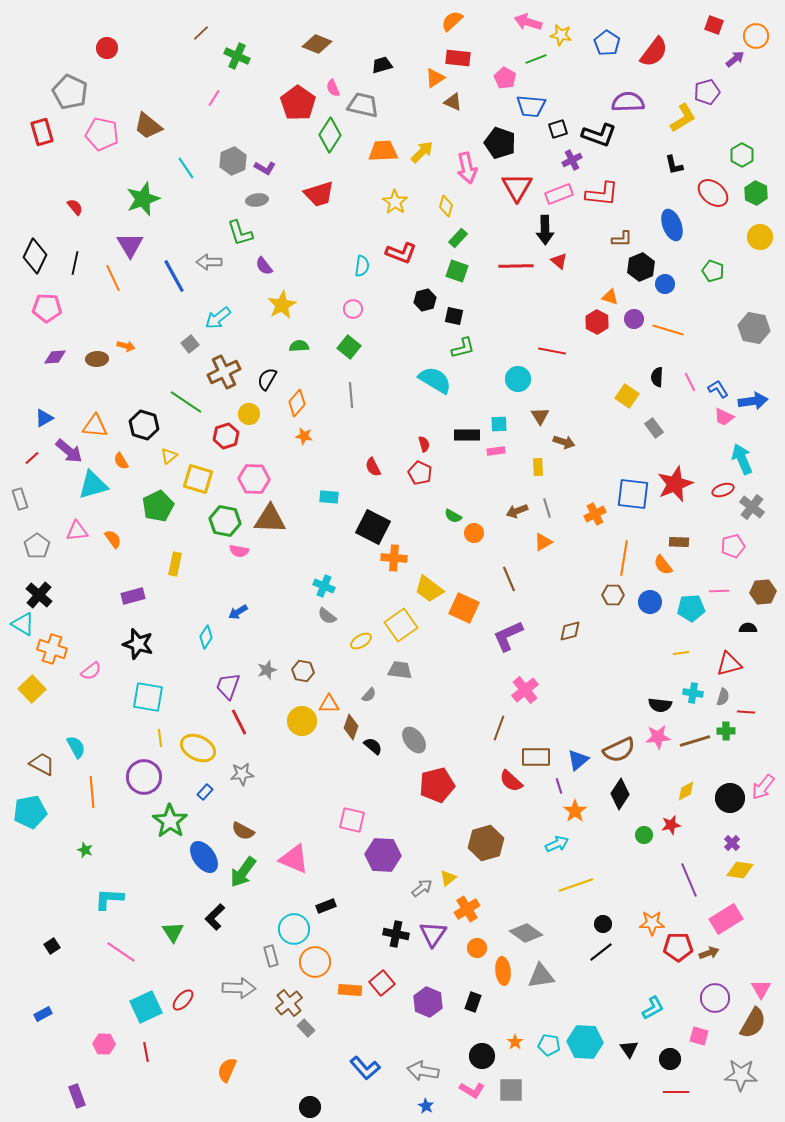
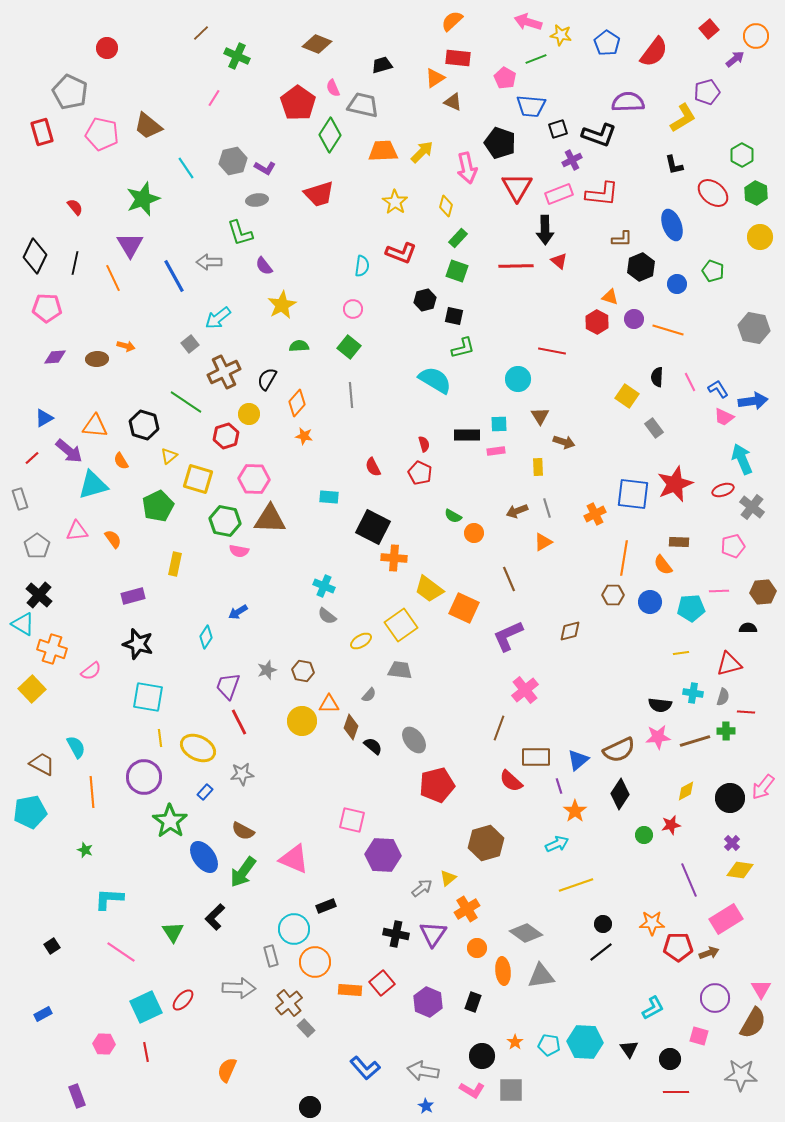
red square at (714, 25): moved 5 px left, 4 px down; rotated 30 degrees clockwise
gray hexagon at (233, 161): rotated 12 degrees clockwise
blue circle at (665, 284): moved 12 px right
